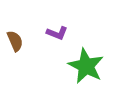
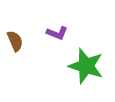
green star: rotated 9 degrees counterclockwise
